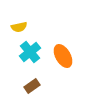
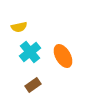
brown rectangle: moved 1 px right, 1 px up
